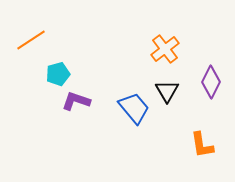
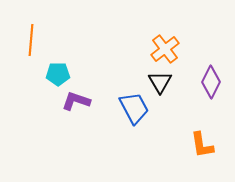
orange line: rotated 52 degrees counterclockwise
cyan pentagon: rotated 15 degrees clockwise
black triangle: moved 7 px left, 9 px up
blue trapezoid: rotated 12 degrees clockwise
